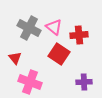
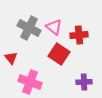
red triangle: moved 4 px left
